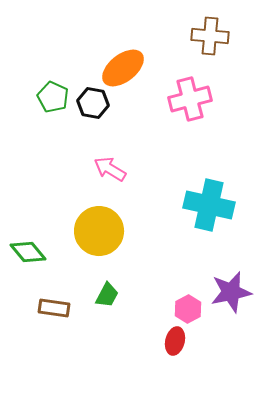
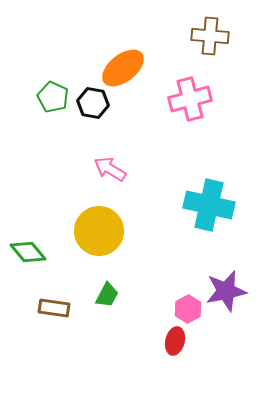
purple star: moved 5 px left, 1 px up
